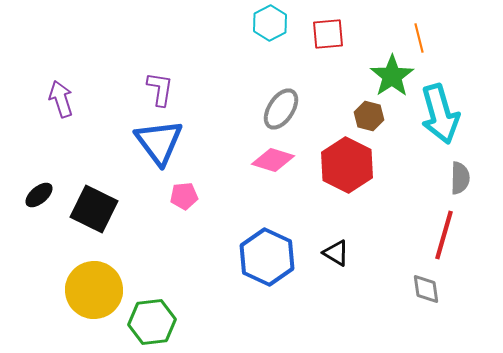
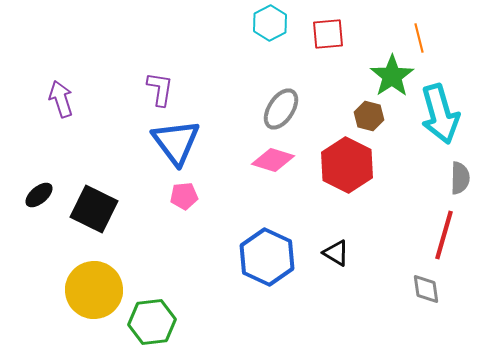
blue triangle: moved 17 px right
